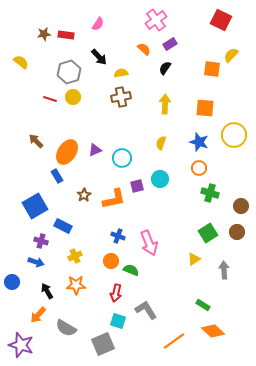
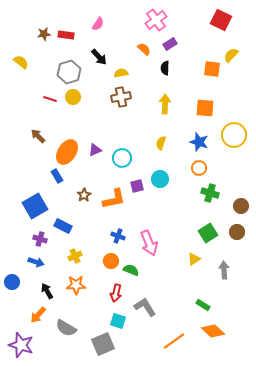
black semicircle at (165, 68): rotated 32 degrees counterclockwise
brown arrow at (36, 141): moved 2 px right, 5 px up
purple cross at (41, 241): moved 1 px left, 2 px up
gray L-shape at (146, 310): moved 1 px left, 3 px up
